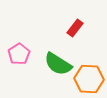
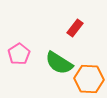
green semicircle: moved 1 px right, 1 px up
